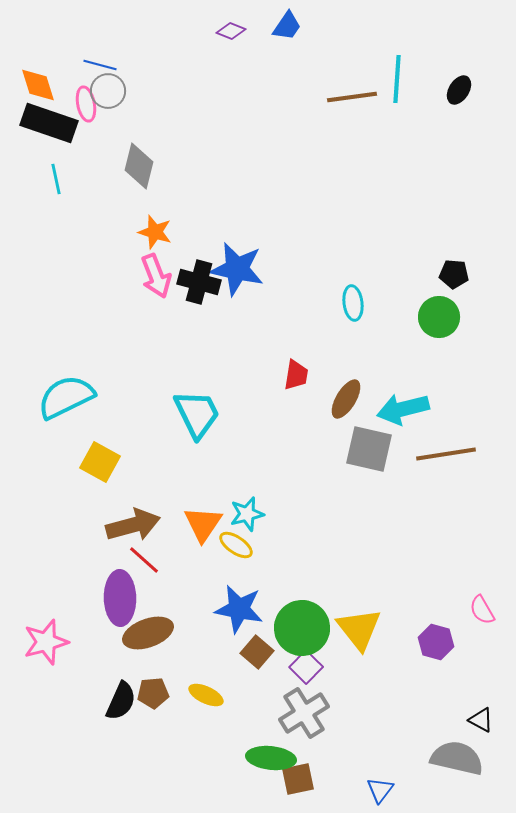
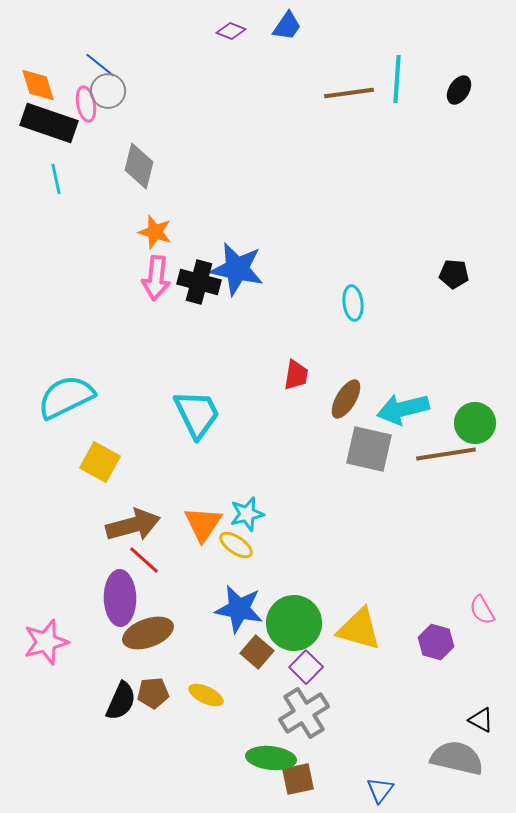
blue line at (100, 65): rotated 24 degrees clockwise
brown line at (352, 97): moved 3 px left, 4 px up
pink arrow at (156, 276): moved 2 px down; rotated 27 degrees clockwise
green circle at (439, 317): moved 36 px right, 106 px down
green circle at (302, 628): moved 8 px left, 5 px up
yellow triangle at (359, 629): rotated 36 degrees counterclockwise
